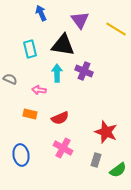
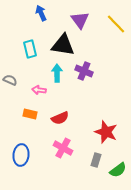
yellow line: moved 5 px up; rotated 15 degrees clockwise
gray semicircle: moved 1 px down
blue ellipse: rotated 15 degrees clockwise
